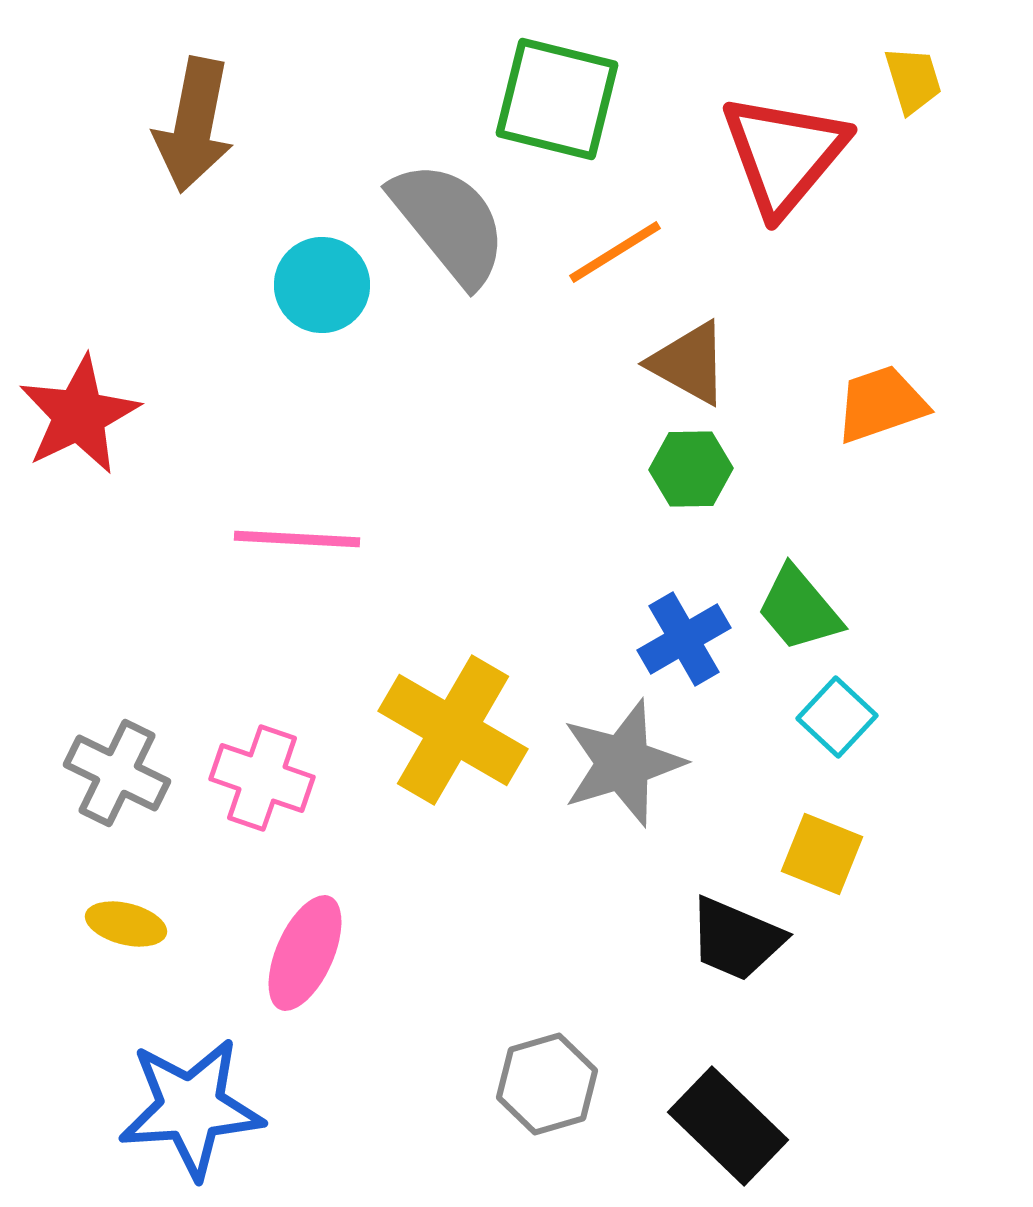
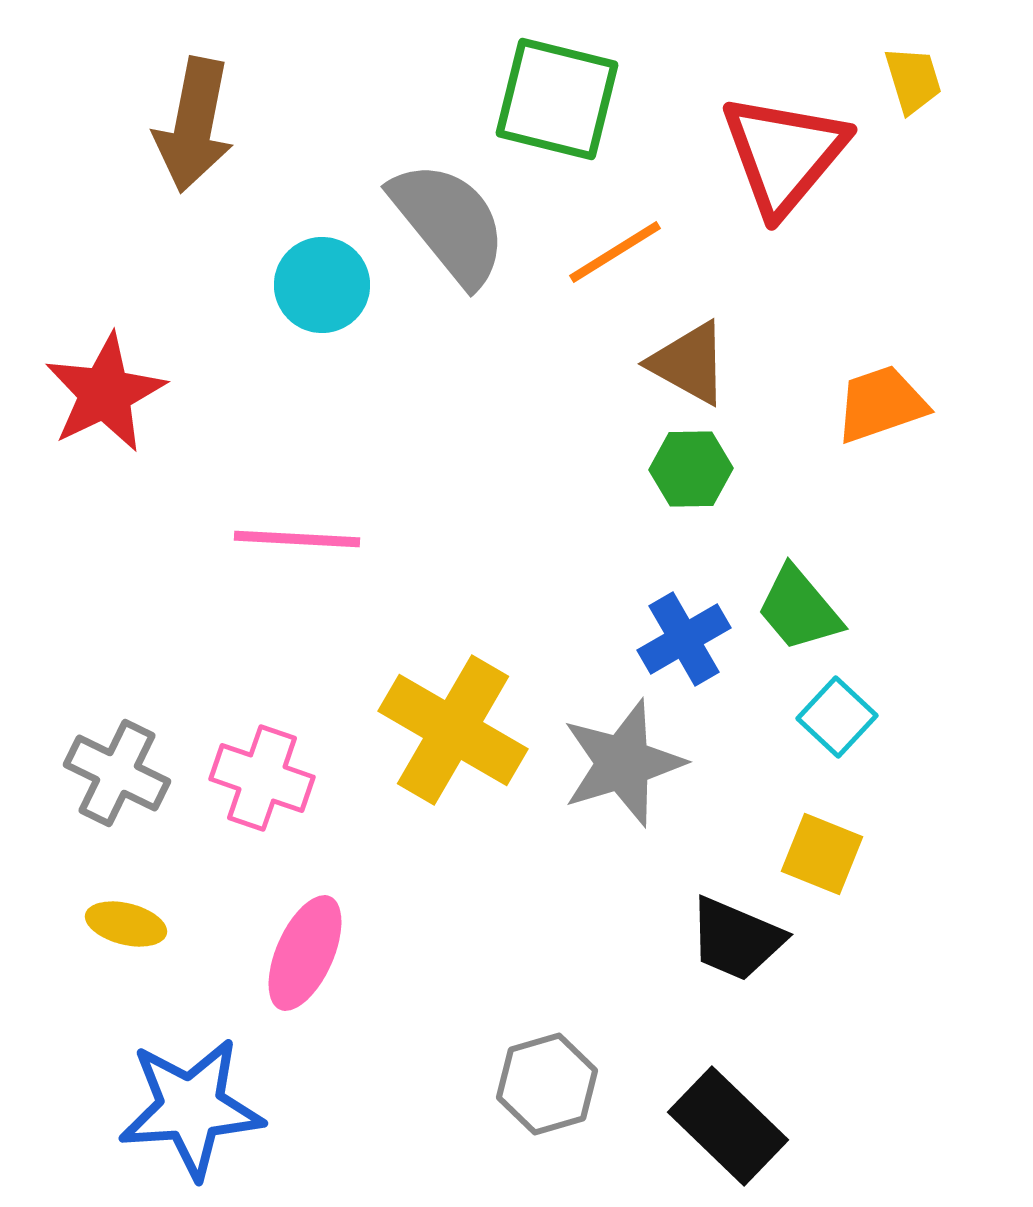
red star: moved 26 px right, 22 px up
